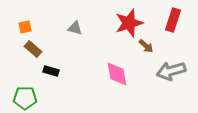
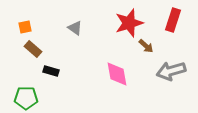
gray triangle: rotated 21 degrees clockwise
green pentagon: moved 1 px right
